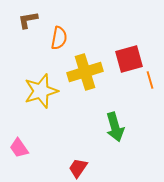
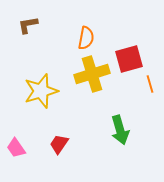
brown L-shape: moved 5 px down
orange semicircle: moved 27 px right
yellow cross: moved 7 px right, 2 px down
orange line: moved 4 px down
green arrow: moved 5 px right, 3 px down
pink trapezoid: moved 3 px left
red trapezoid: moved 19 px left, 24 px up
